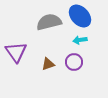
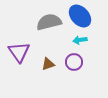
purple triangle: moved 3 px right
